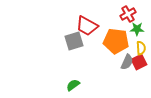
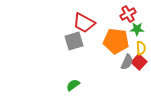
red trapezoid: moved 3 px left, 3 px up
red square: rotated 21 degrees counterclockwise
